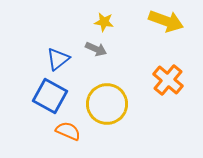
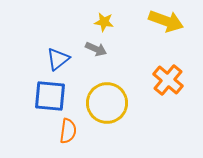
blue square: rotated 24 degrees counterclockwise
yellow circle: moved 1 px up
orange semicircle: rotated 75 degrees clockwise
